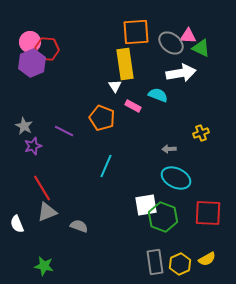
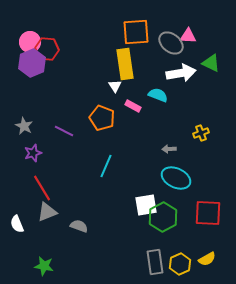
green triangle: moved 10 px right, 15 px down
purple star: moved 7 px down
green hexagon: rotated 12 degrees clockwise
